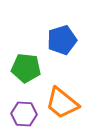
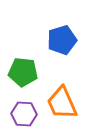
green pentagon: moved 3 px left, 4 px down
orange trapezoid: rotated 27 degrees clockwise
